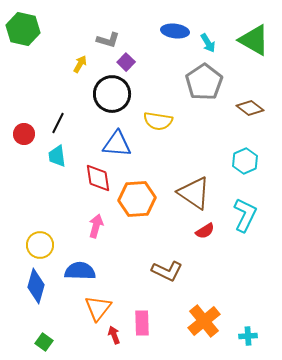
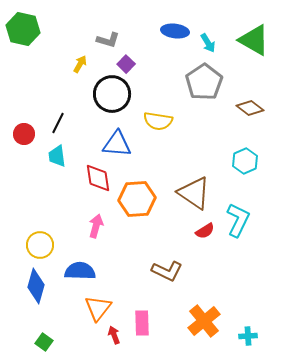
purple square: moved 2 px down
cyan L-shape: moved 7 px left, 5 px down
